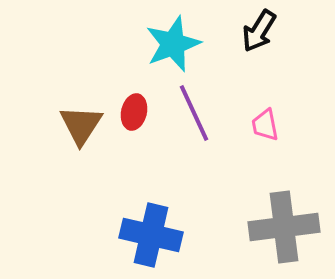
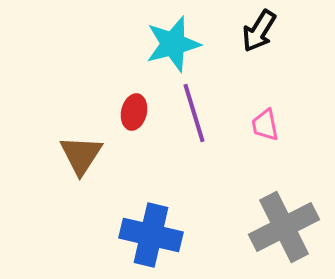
cyan star: rotated 6 degrees clockwise
purple line: rotated 8 degrees clockwise
brown triangle: moved 30 px down
gray cross: rotated 20 degrees counterclockwise
